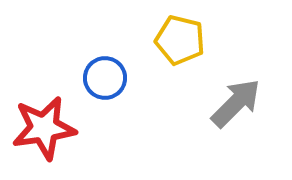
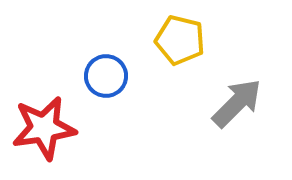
blue circle: moved 1 px right, 2 px up
gray arrow: moved 1 px right
